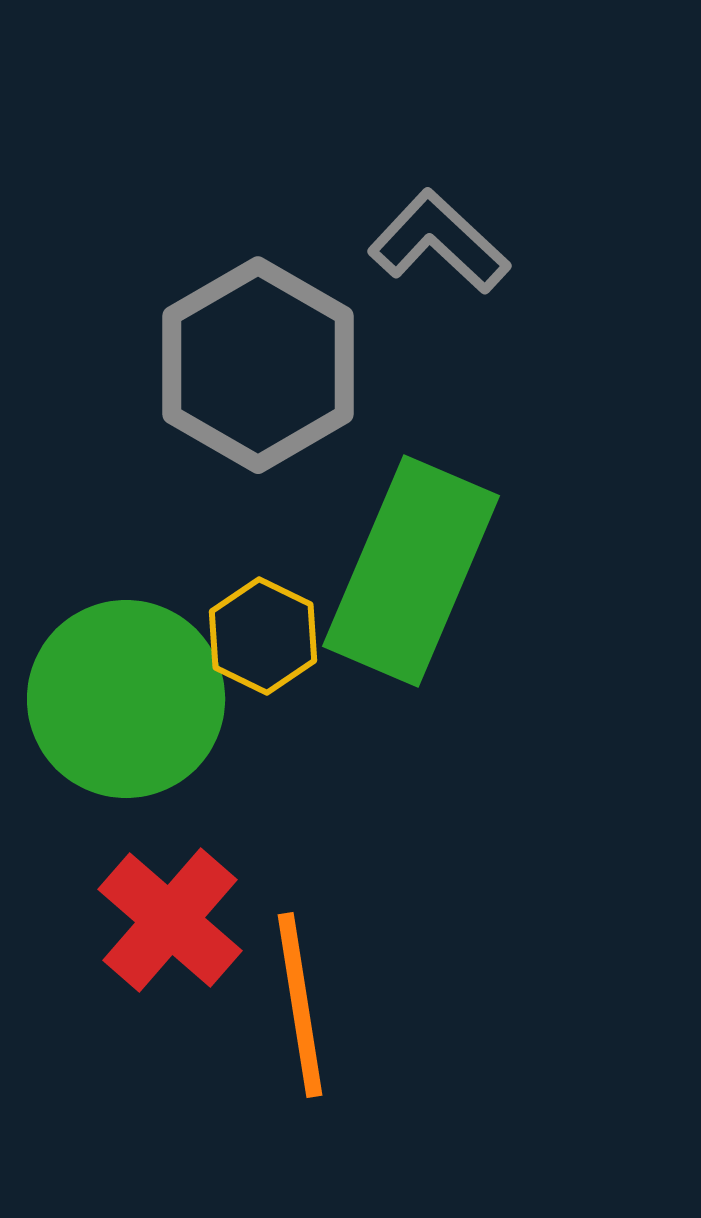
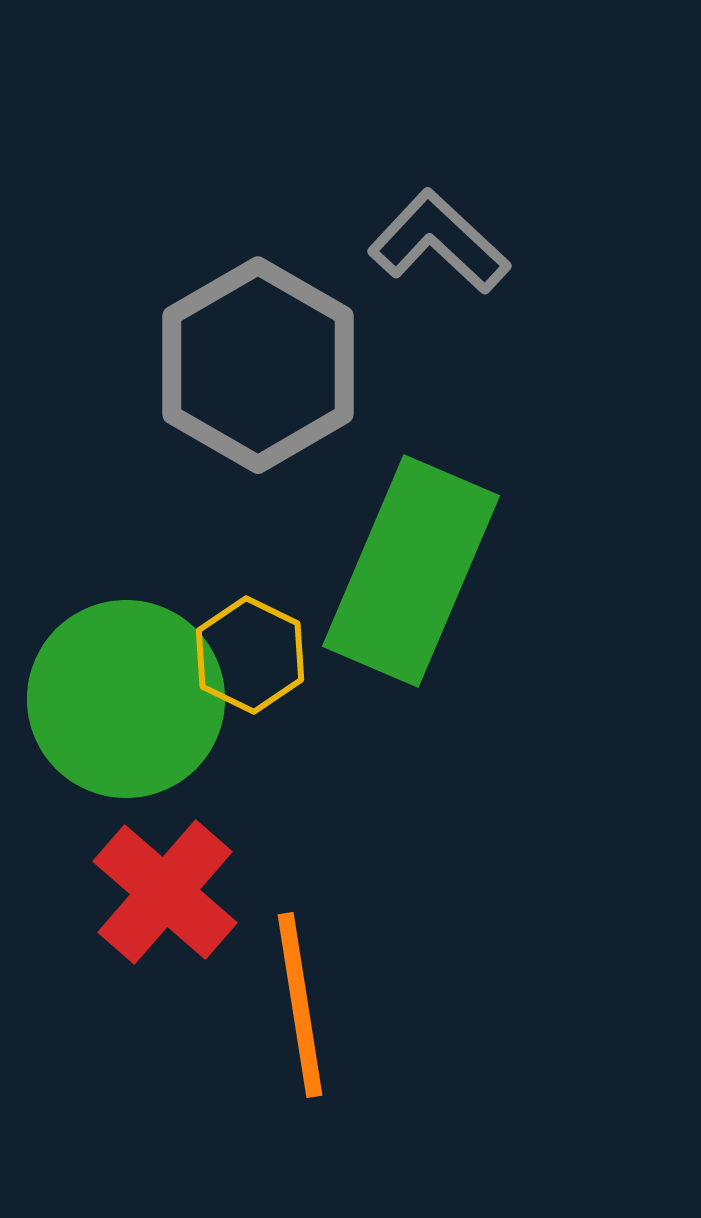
yellow hexagon: moved 13 px left, 19 px down
red cross: moved 5 px left, 28 px up
